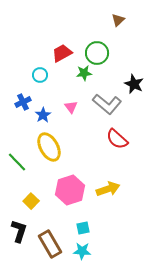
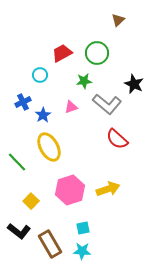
green star: moved 8 px down
pink triangle: rotated 48 degrees clockwise
black L-shape: rotated 110 degrees clockwise
